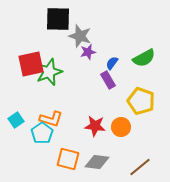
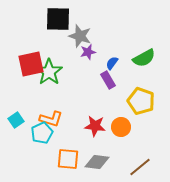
green star: rotated 16 degrees counterclockwise
cyan pentagon: rotated 10 degrees clockwise
orange square: rotated 10 degrees counterclockwise
